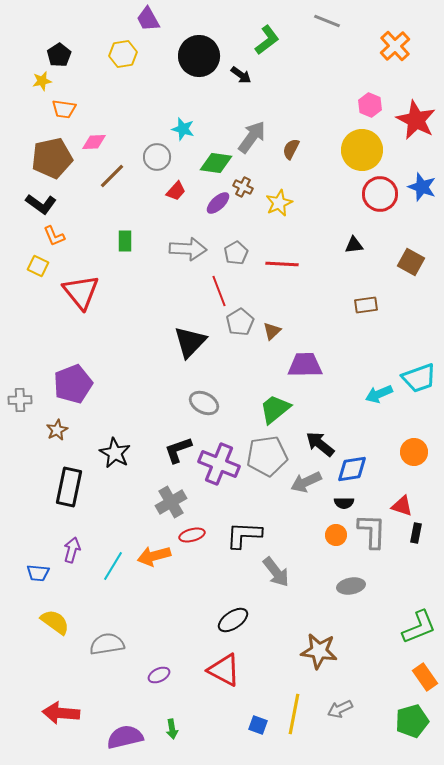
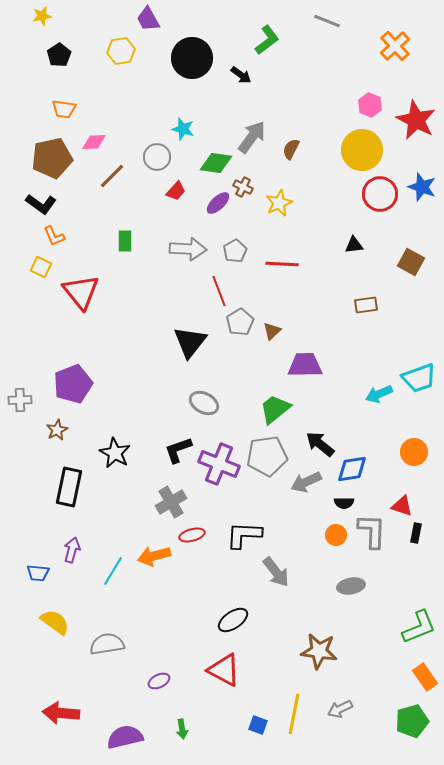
yellow hexagon at (123, 54): moved 2 px left, 3 px up
black circle at (199, 56): moved 7 px left, 2 px down
yellow star at (42, 81): moved 65 px up
gray pentagon at (236, 253): moved 1 px left, 2 px up
yellow square at (38, 266): moved 3 px right, 1 px down
black triangle at (190, 342): rotated 6 degrees counterclockwise
cyan line at (113, 566): moved 5 px down
purple ellipse at (159, 675): moved 6 px down
green arrow at (172, 729): moved 10 px right
